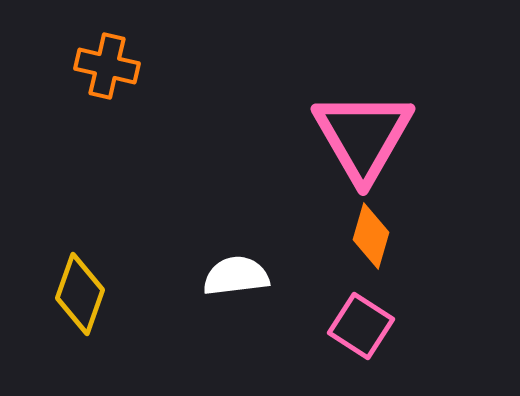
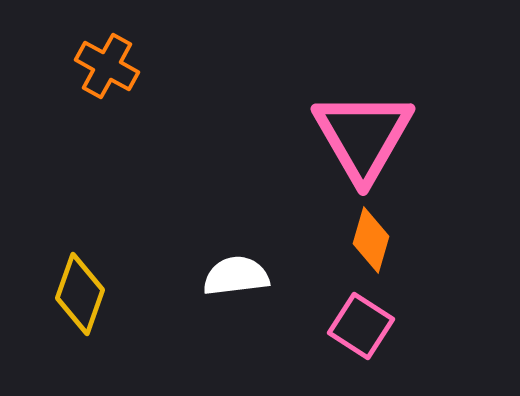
orange cross: rotated 16 degrees clockwise
orange diamond: moved 4 px down
